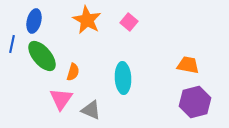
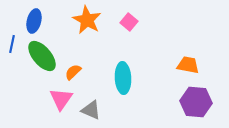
orange semicircle: rotated 150 degrees counterclockwise
purple hexagon: moved 1 px right; rotated 20 degrees clockwise
